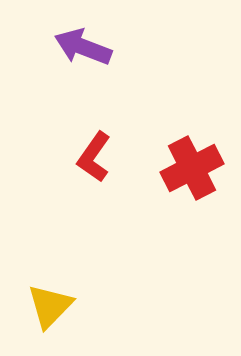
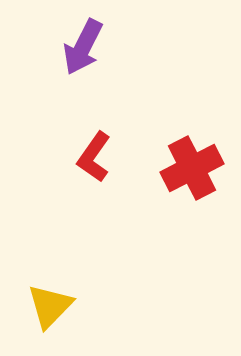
purple arrow: rotated 84 degrees counterclockwise
